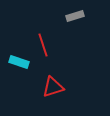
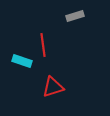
red line: rotated 10 degrees clockwise
cyan rectangle: moved 3 px right, 1 px up
